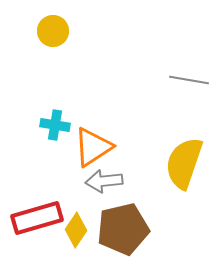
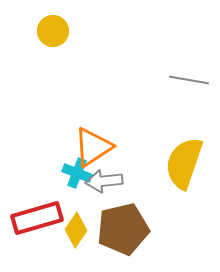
cyan cross: moved 22 px right, 48 px down; rotated 12 degrees clockwise
